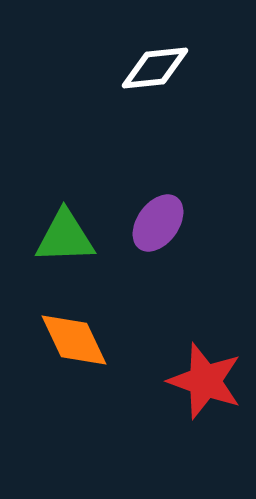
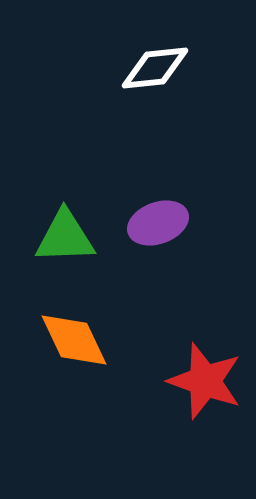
purple ellipse: rotated 34 degrees clockwise
